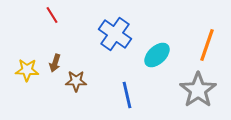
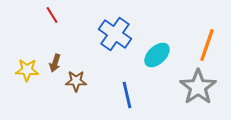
gray star: moved 3 px up
